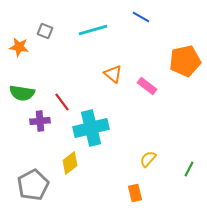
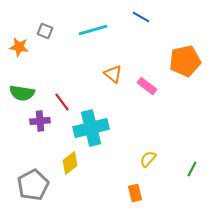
green line: moved 3 px right
